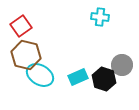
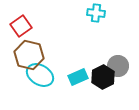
cyan cross: moved 4 px left, 4 px up
brown hexagon: moved 3 px right
gray circle: moved 4 px left, 1 px down
black hexagon: moved 1 px left, 2 px up; rotated 15 degrees clockwise
